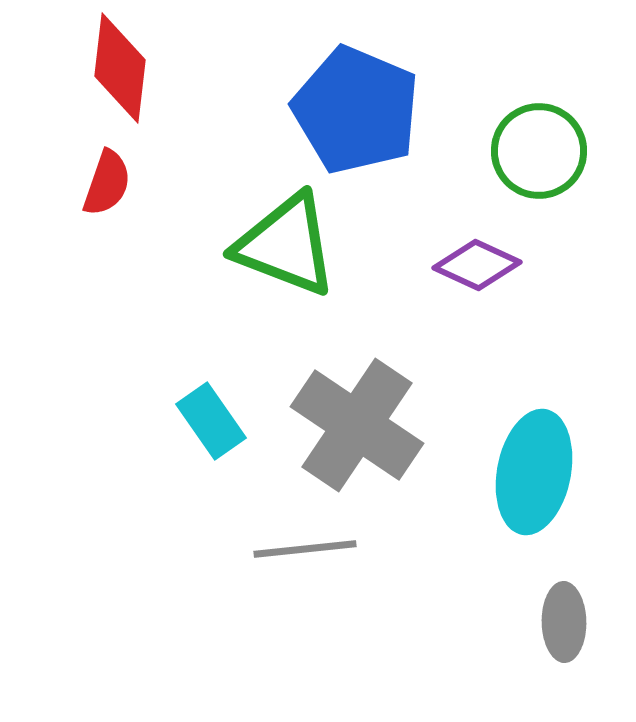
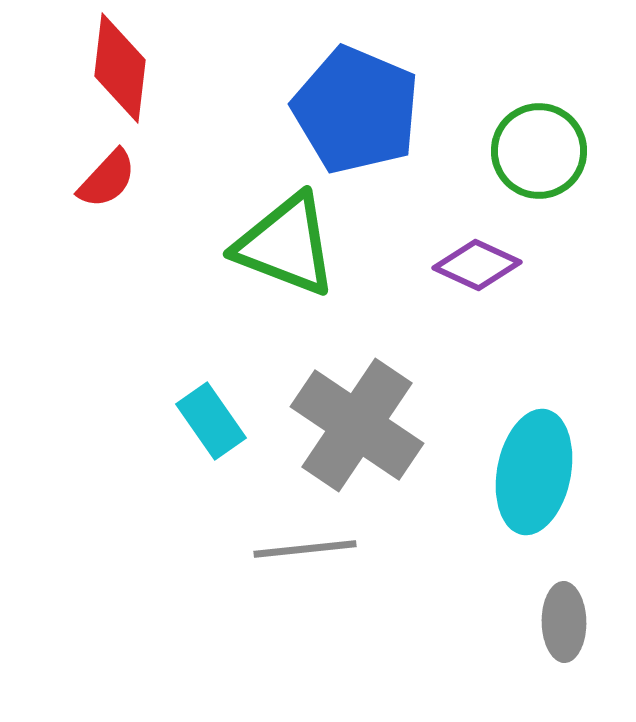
red semicircle: moved 4 px up; rotated 24 degrees clockwise
